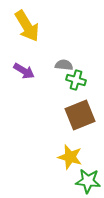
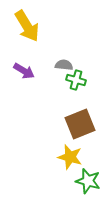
brown square: moved 9 px down
green star: rotated 10 degrees clockwise
